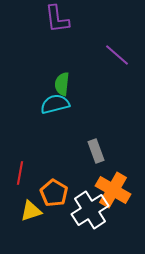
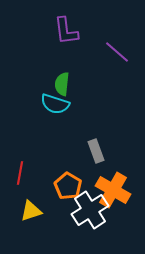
purple L-shape: moved 9 px right, 12 px down
purple line: moved 3 px up
cyan semicircle: rotated 148 degrees counterclockwise
orange pentagon: moved 14 px right, 7 px up
